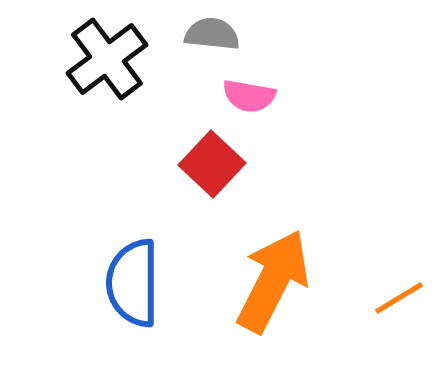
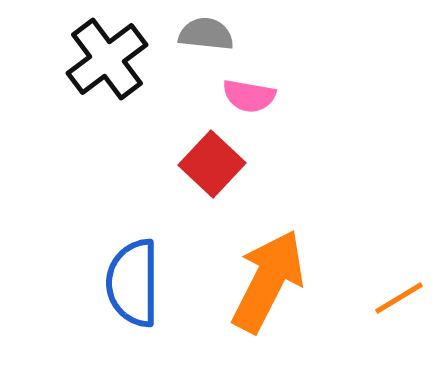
gray semicircle: moved 6 px left
orange arrow: moved 5 px left
